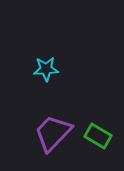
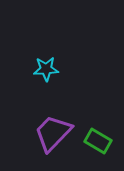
green rectangle: moved 5 px down
